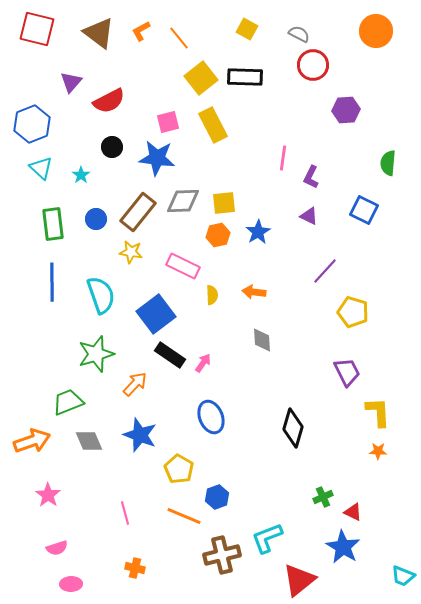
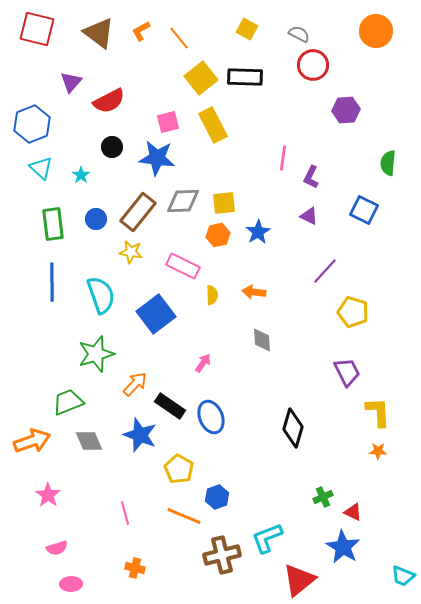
black rectangle at (170, 355): moved 51 px down
